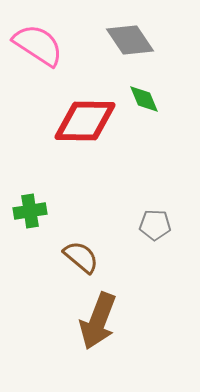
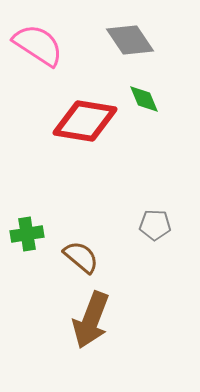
red diamond: rotated 8 degrees clockwise
green cross: moved 3 px left, 23 px down
brown arrow: moved 7 px left, 1 px up
